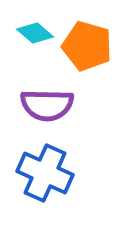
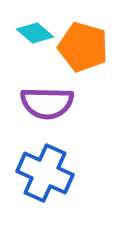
orange pentagon: moved 4 px left, 1 px down
purple semicircle: moved 2 px up
